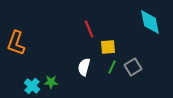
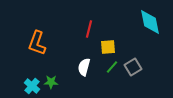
red line: rotated 36 degrees clockwise
orange L-shape: moved 21 px right
green line: rotated 16 degrees clockwise
